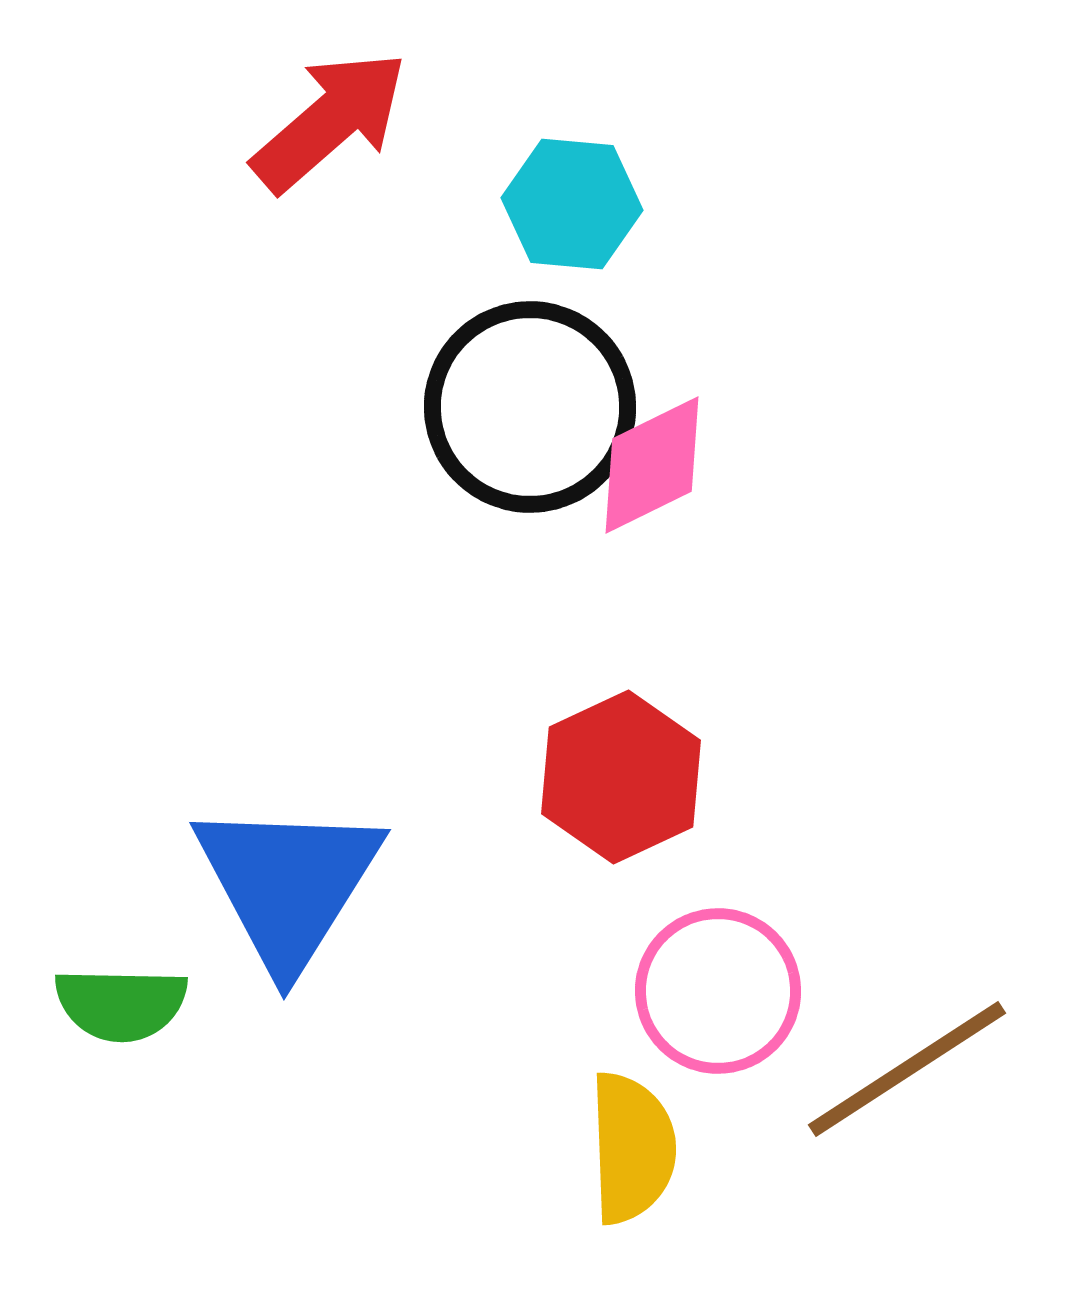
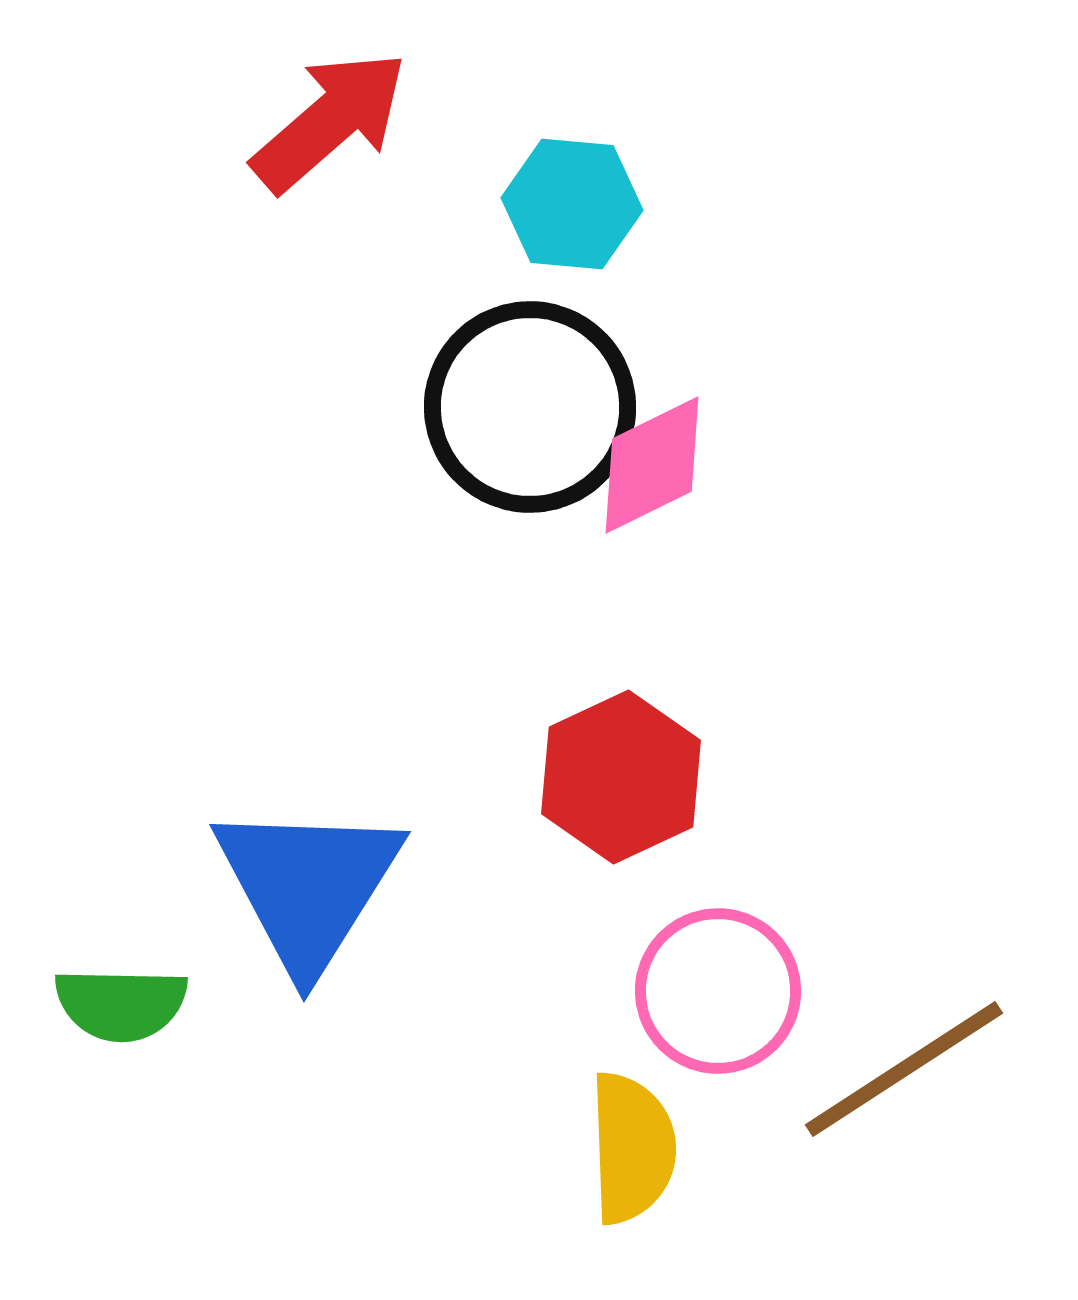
blue triangle: moved 20 px right, 2 px down
brown line: moved 3 px left
